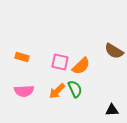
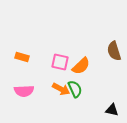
brown semicircle: rotated 42 degrees clockwise
orange arrow: moved 4 px right, 2 px up; rotated 108 degrees counterclockwise
black triangle: rotated 16 degrees clockwise
